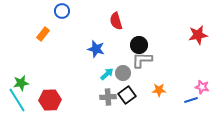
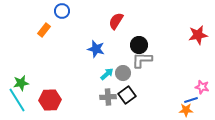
red semicircle: rotated 48 degrees clockwise
orange rectangle: moved 1 px right, 4 px up
orange star: moved 27 px right, 20 px down
